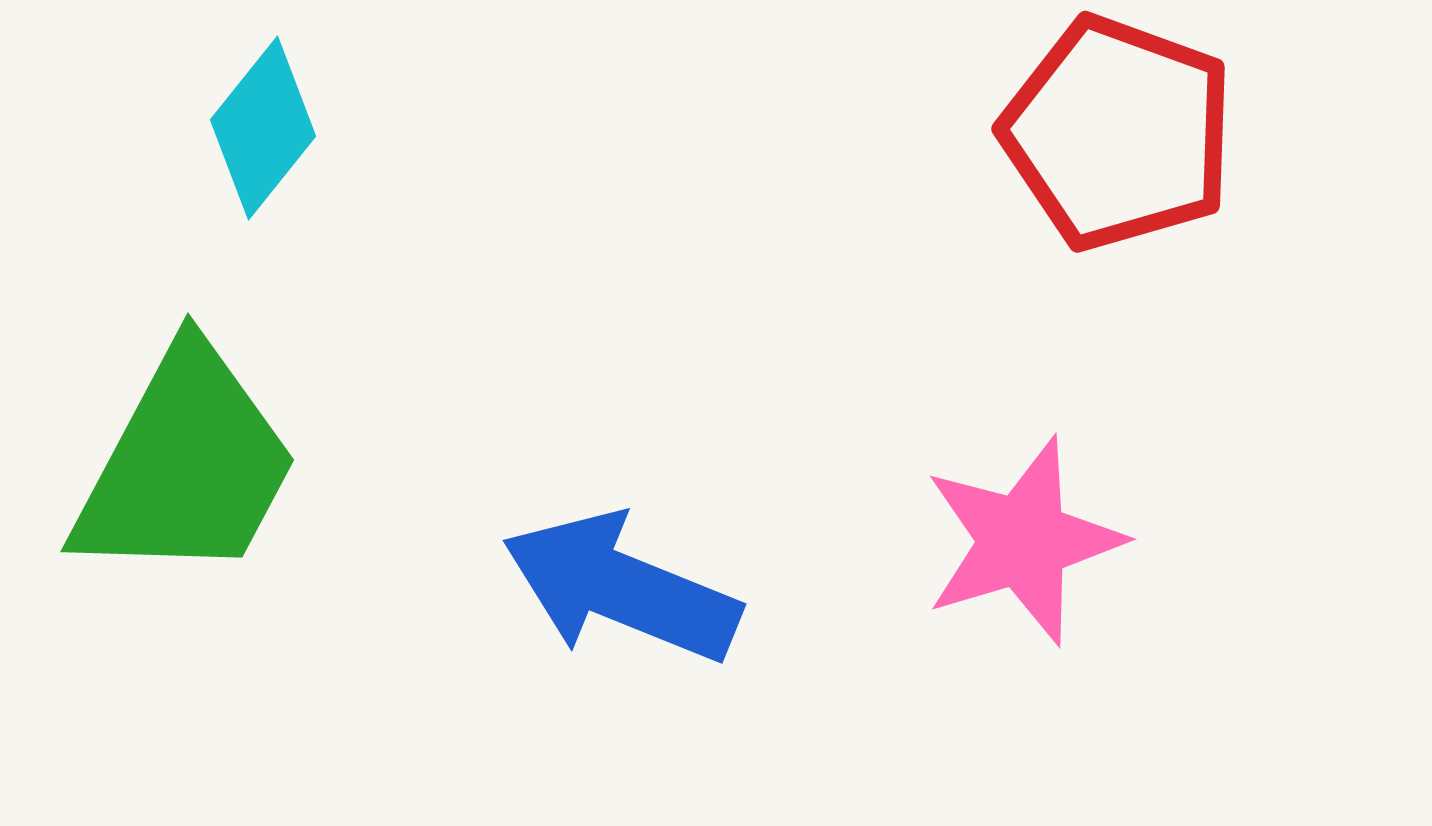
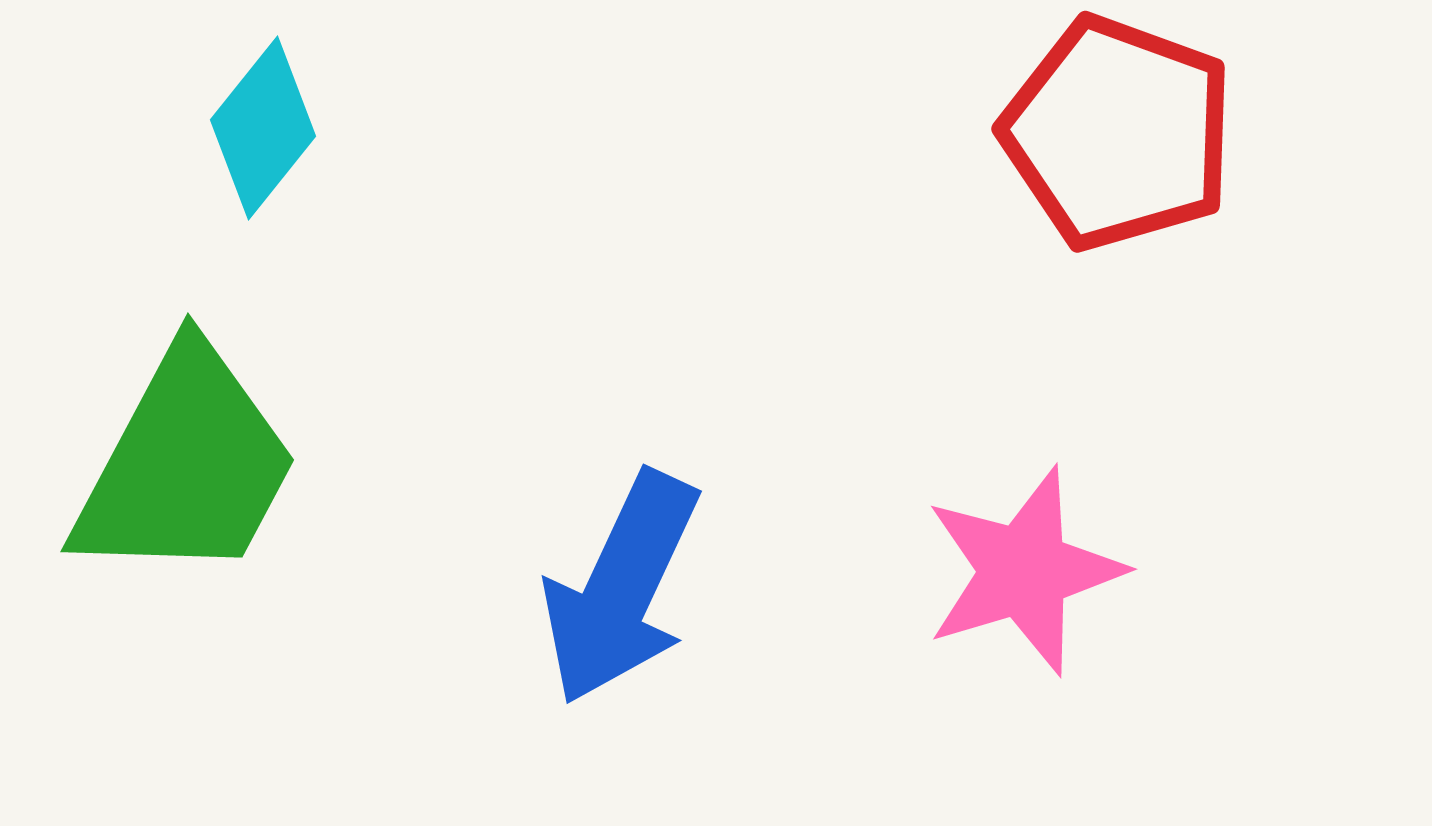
pink star: moved 1 px right, 30 px down
blue arrow: rotated 87 degrees counterclockwise
